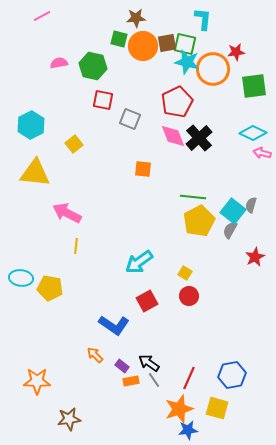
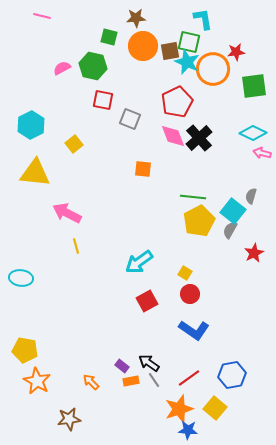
pink line at (42, 16): rotated 42 degrees clockwise
cyan L-shape at (203, 19): rotated 15 degrees counterclockwise
green square at (119, 39): moved 10 px left, 2 px up
brown square at (167, 43): moved 3 px right, 8 px down
green square at (185, 44): moved 4 px right, 2 px up
cyan star at (187, 62): rotated 10 degrees clockwise
pink semicircle at (59, 63): moved 3 px right, 5 px down; rotated 18 degrees counterclockwise
gray semicircle at (251, 205): moved 9 px up
yellow line at (76, 246): rotated 21 degrees counterclockwise
red star at (255, 257): moved 1 px left, 4 px up
yellow pentagon at (50, 288): moved 25 px left, 62 px down
red circle at (189, 296): moved 1 px right, 2 px up
blue L-shape at (114, 325): moved 80 px right, 5 px down
orange arrow at (95, 355): moved 4 px left, 27 px down
red line at (189, 378): rotated 30 degrees clockwise
orange star at (37, 381): rotated 28 degrees clockwise
yellow square at (217, 408): moved 2 px left; rotated 25 degrees clockwise
blue star at (188, 430): rotated 12 degrees clockwise
